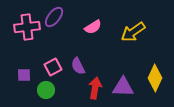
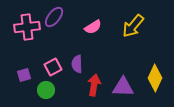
yellow arrow: moved 6 px up; rotated 15 degrees counterclockwise
purple semicircle: moved 1 px left, 2 px up; rotated 24 degrees clockwise
purple square: rotated 16 degrees counterclockwise
red arrow: moved 1 px left, 3 px up
